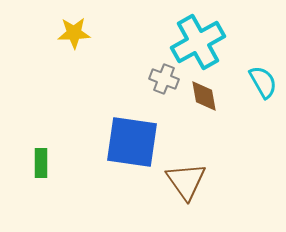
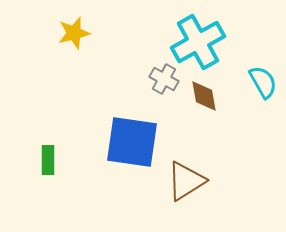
yellow star: rotated 12 degrees counterclockwise
gray cross: rotated 8 degrees clockwise
green rectangle: moved 7 px right, 3 px up
brown triangle: rotated 33 degrees clockwise
